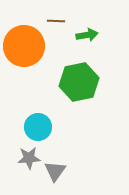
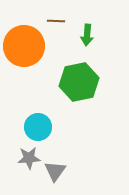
green arrow: rotated 105 degrees clockwise
